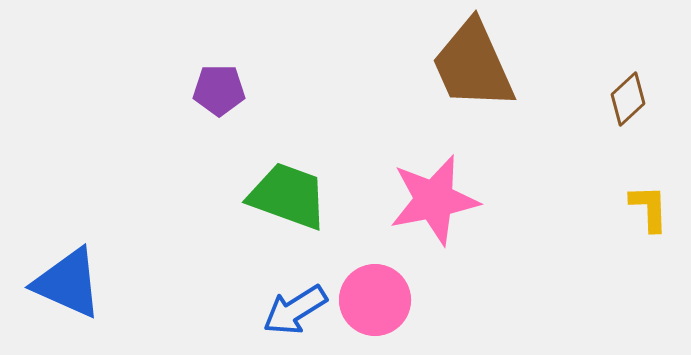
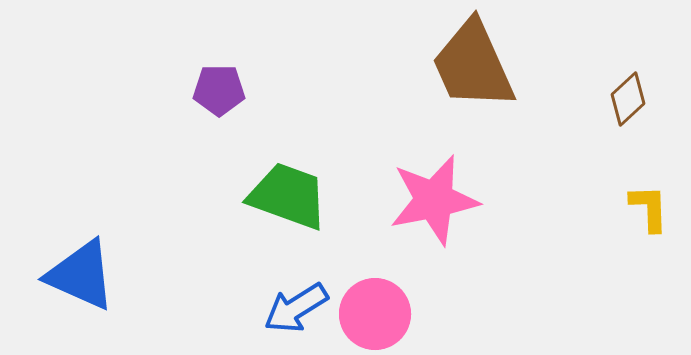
blue triangle: moved 13 px right, 8 px up
pink circle: moved 14 px down
blue arrow: moved 1 px right, 2 px up
